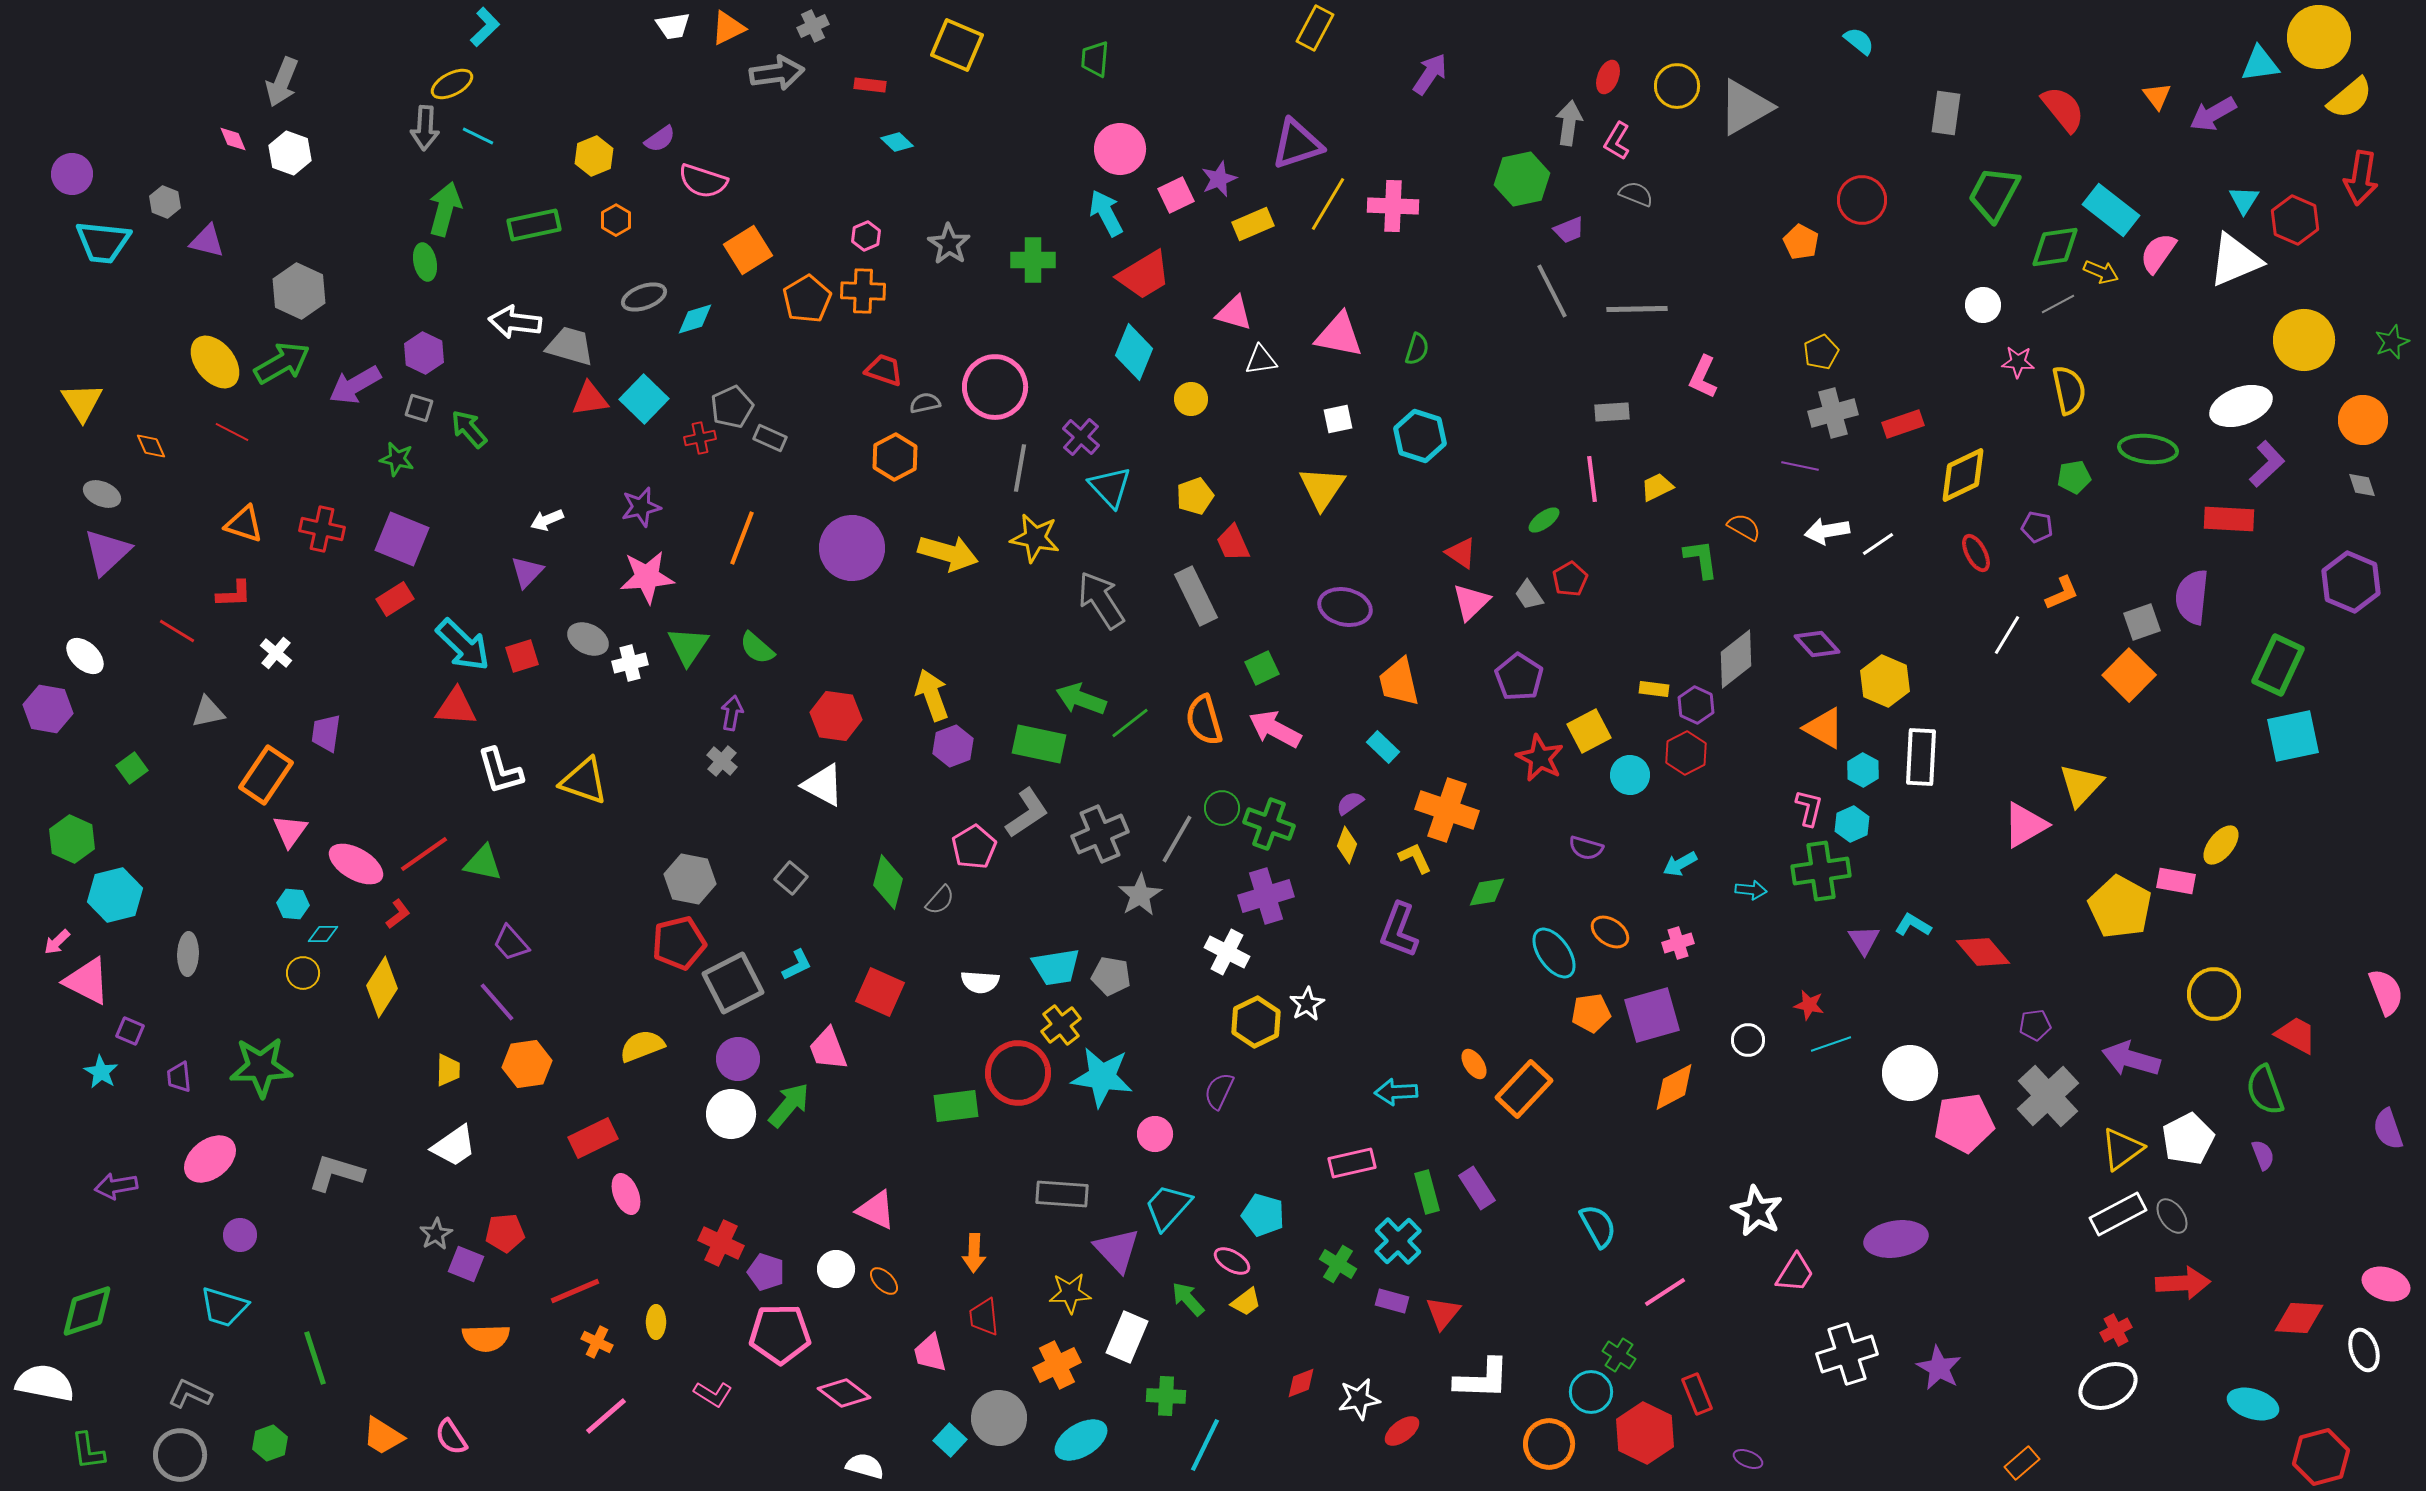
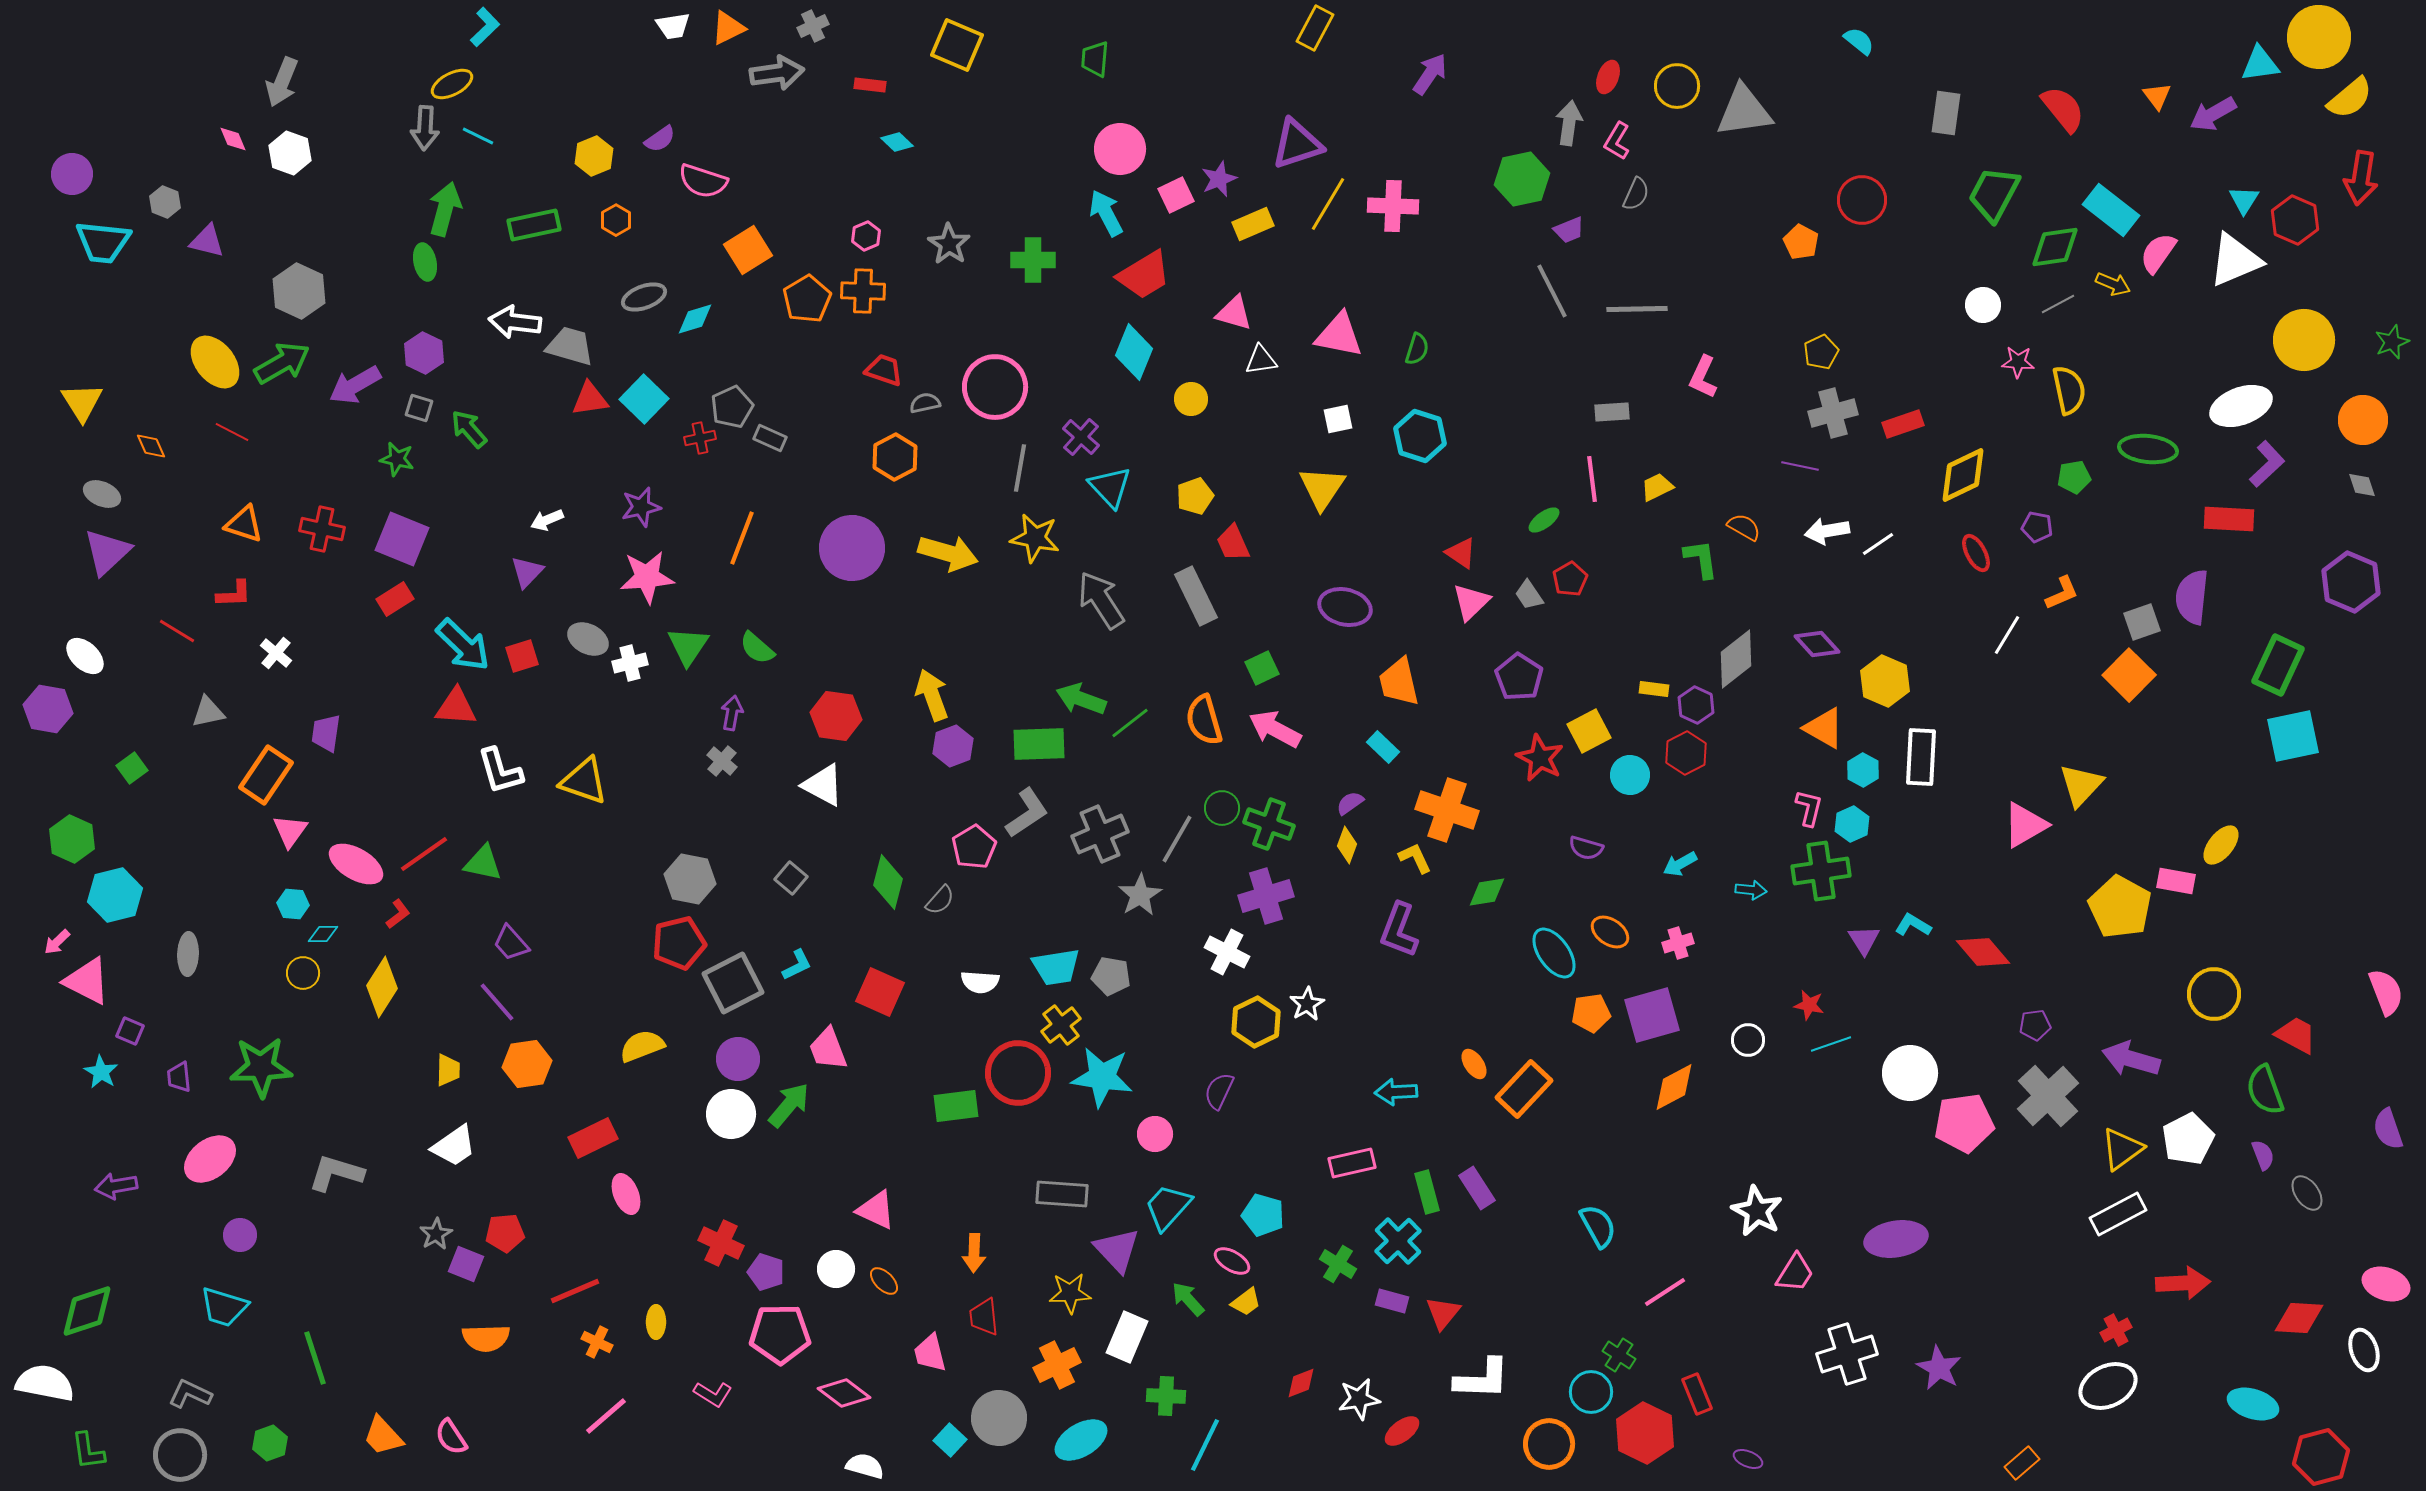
gray triangle at (1745, 107): moved 1 px left, 4 px down; rotated 22 degrees clockwise
gray semicircle at (1636, 194): rotated 92 degrees clockwise
yellow arrow at (2101, 272): moved 12 px right, 12 px down
green rectangle at (1039, 744): rotated 14 degrees counterclockwise
gray ellipse at (2172, 1216): moved 135 px right, 23 px up
orange trapezoid at (383, 1436): rotated 15 degrees clockwise
